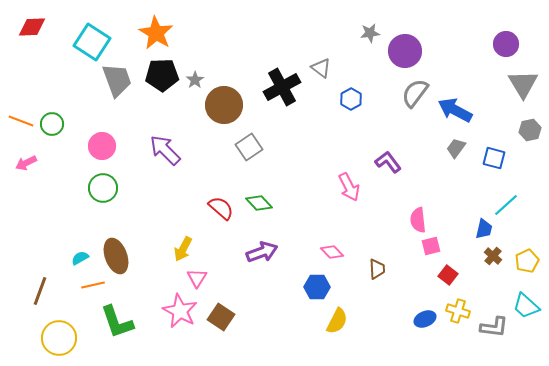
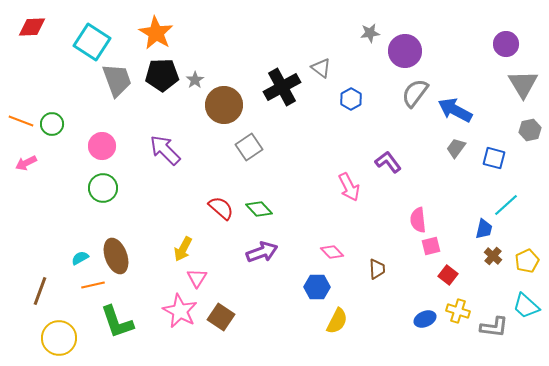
green diamond at (259, 203): moved 6 px down
